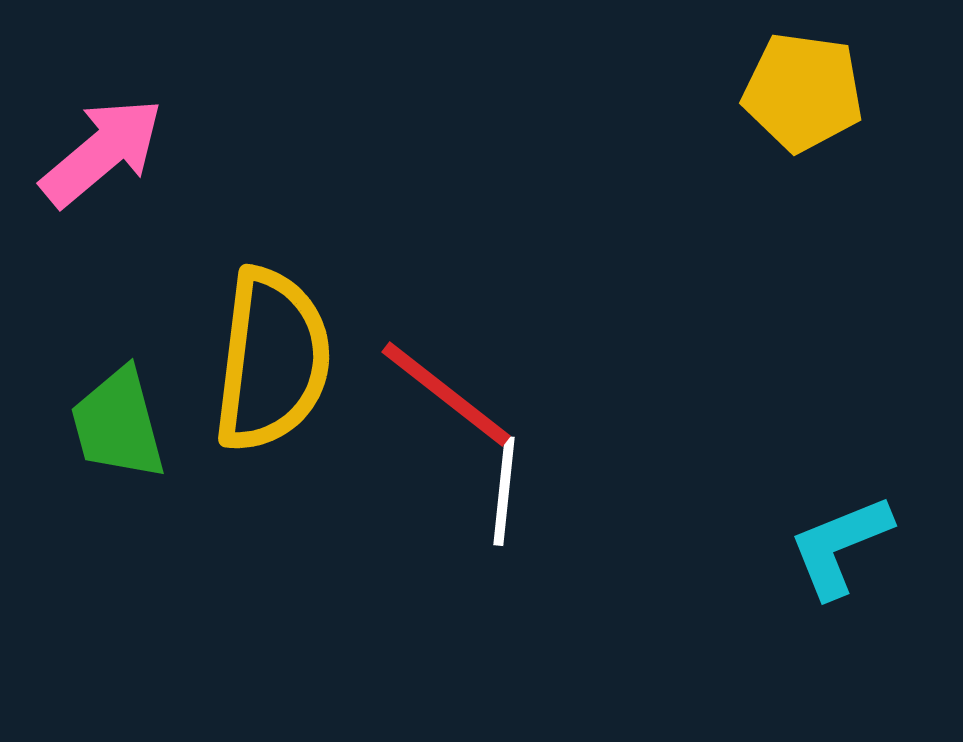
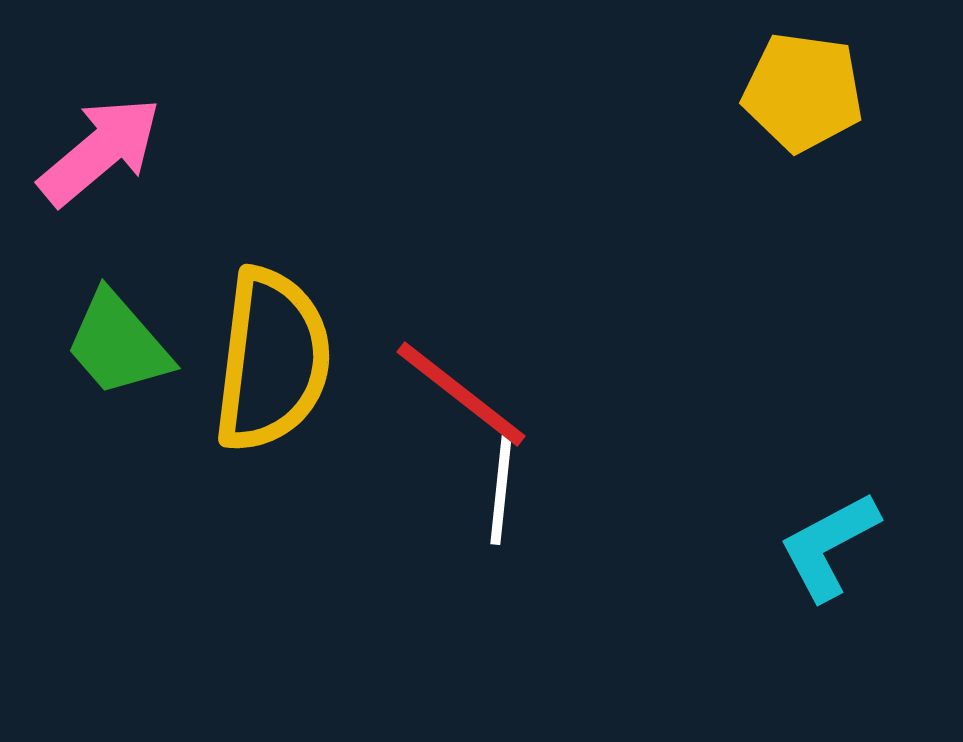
pink arrow: moved 2 px left, 1 px up
red line: moved 15 px right
green trapezoid: moved 80 px up; rotated 26 degrees counterclockwise
white line: moved 3 px left, 1 px up
cyan L-shape: moved 11 px left; rotated 6 degrees counterclockwise
